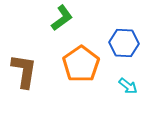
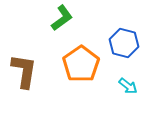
blue hexagon: rotated 12 degrees clockwise
